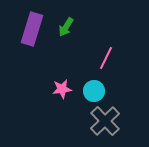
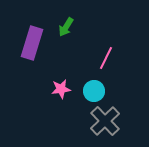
purple rectangle: moved 14 px down
pink star: moved 1 px left
